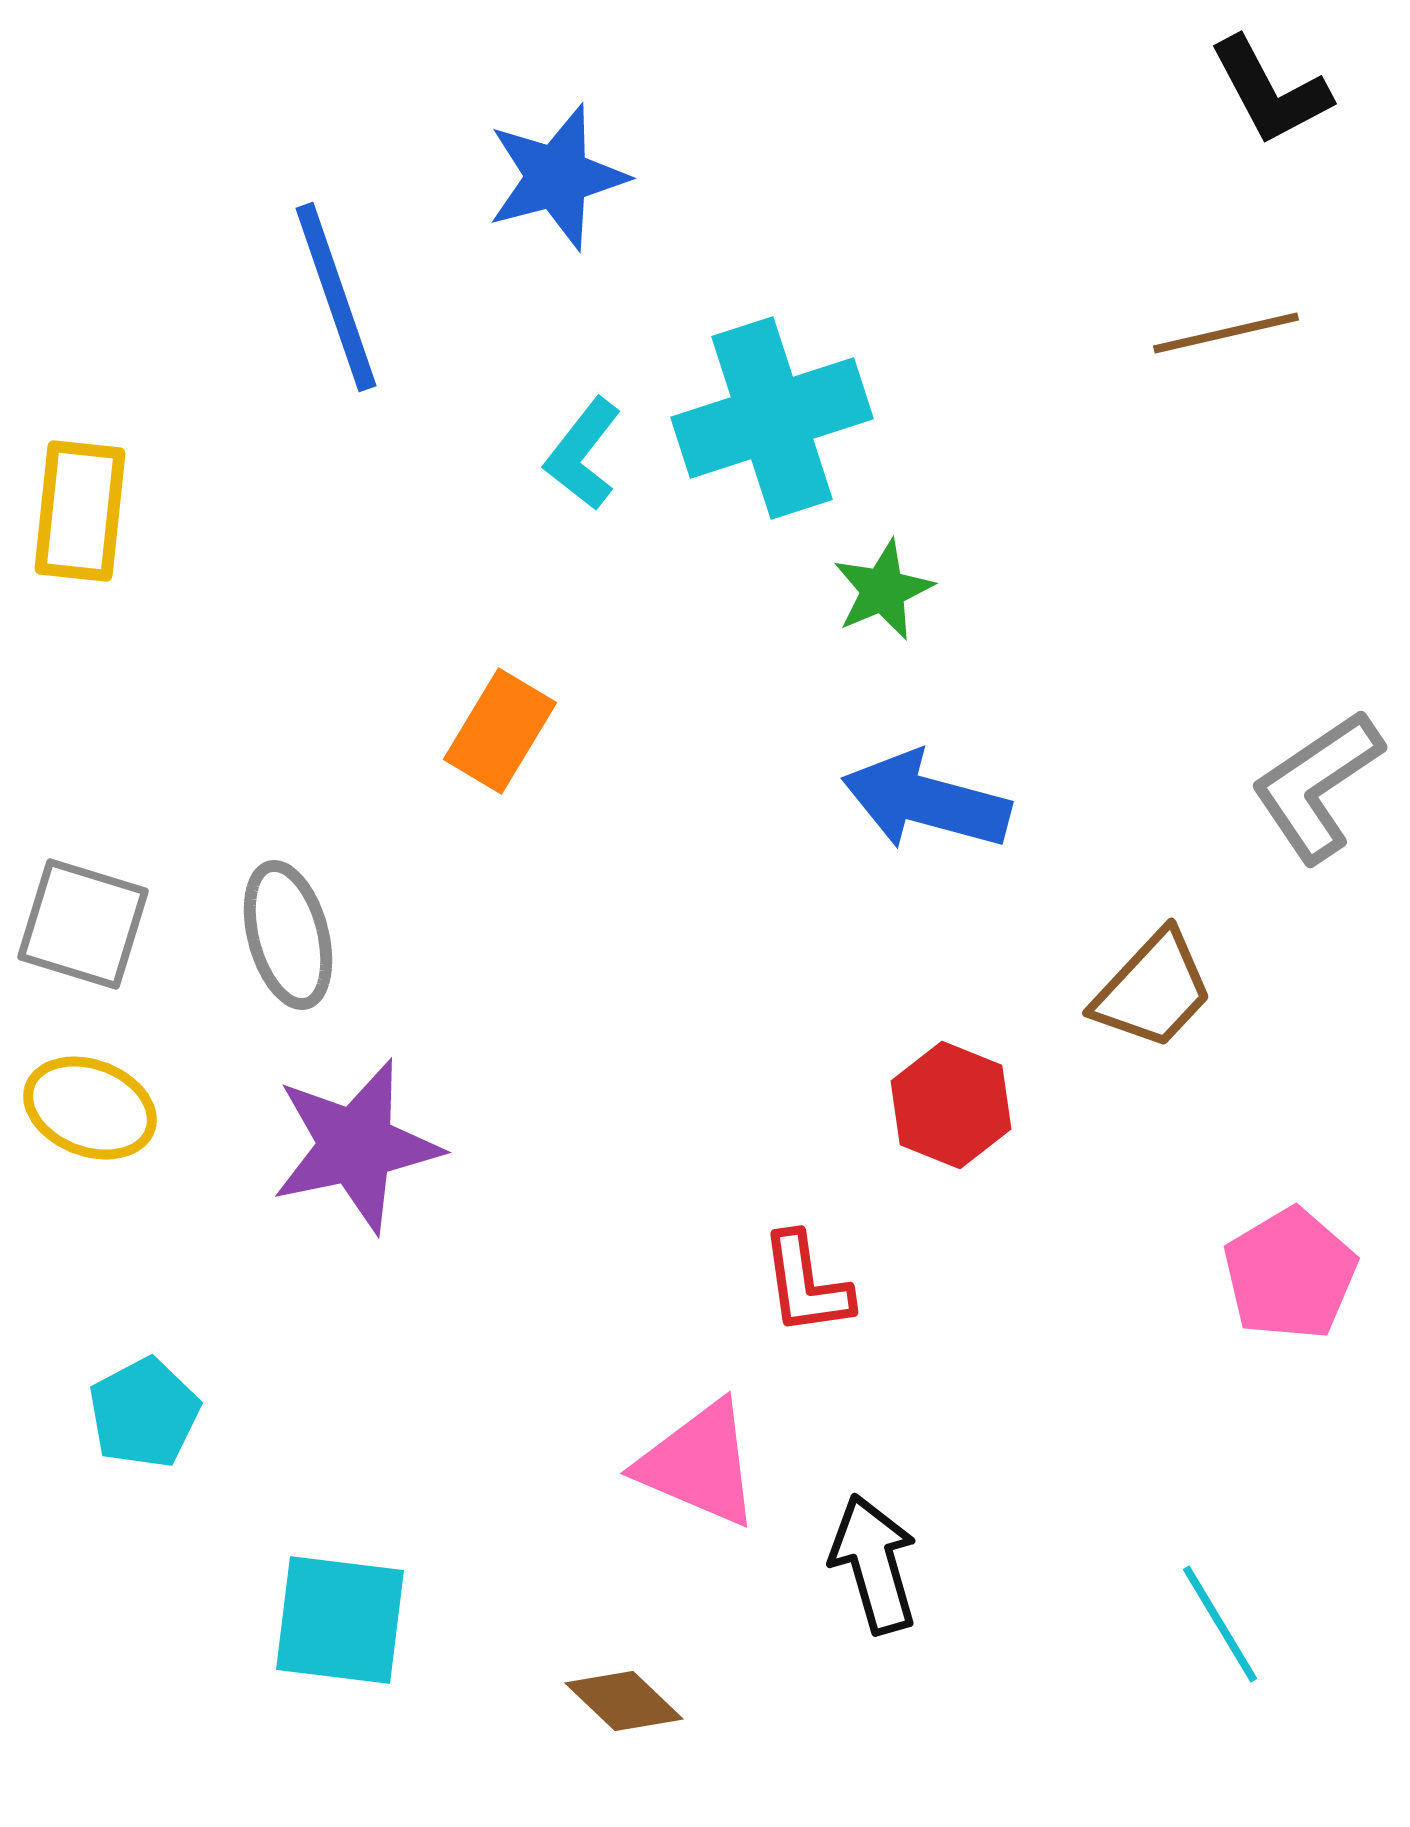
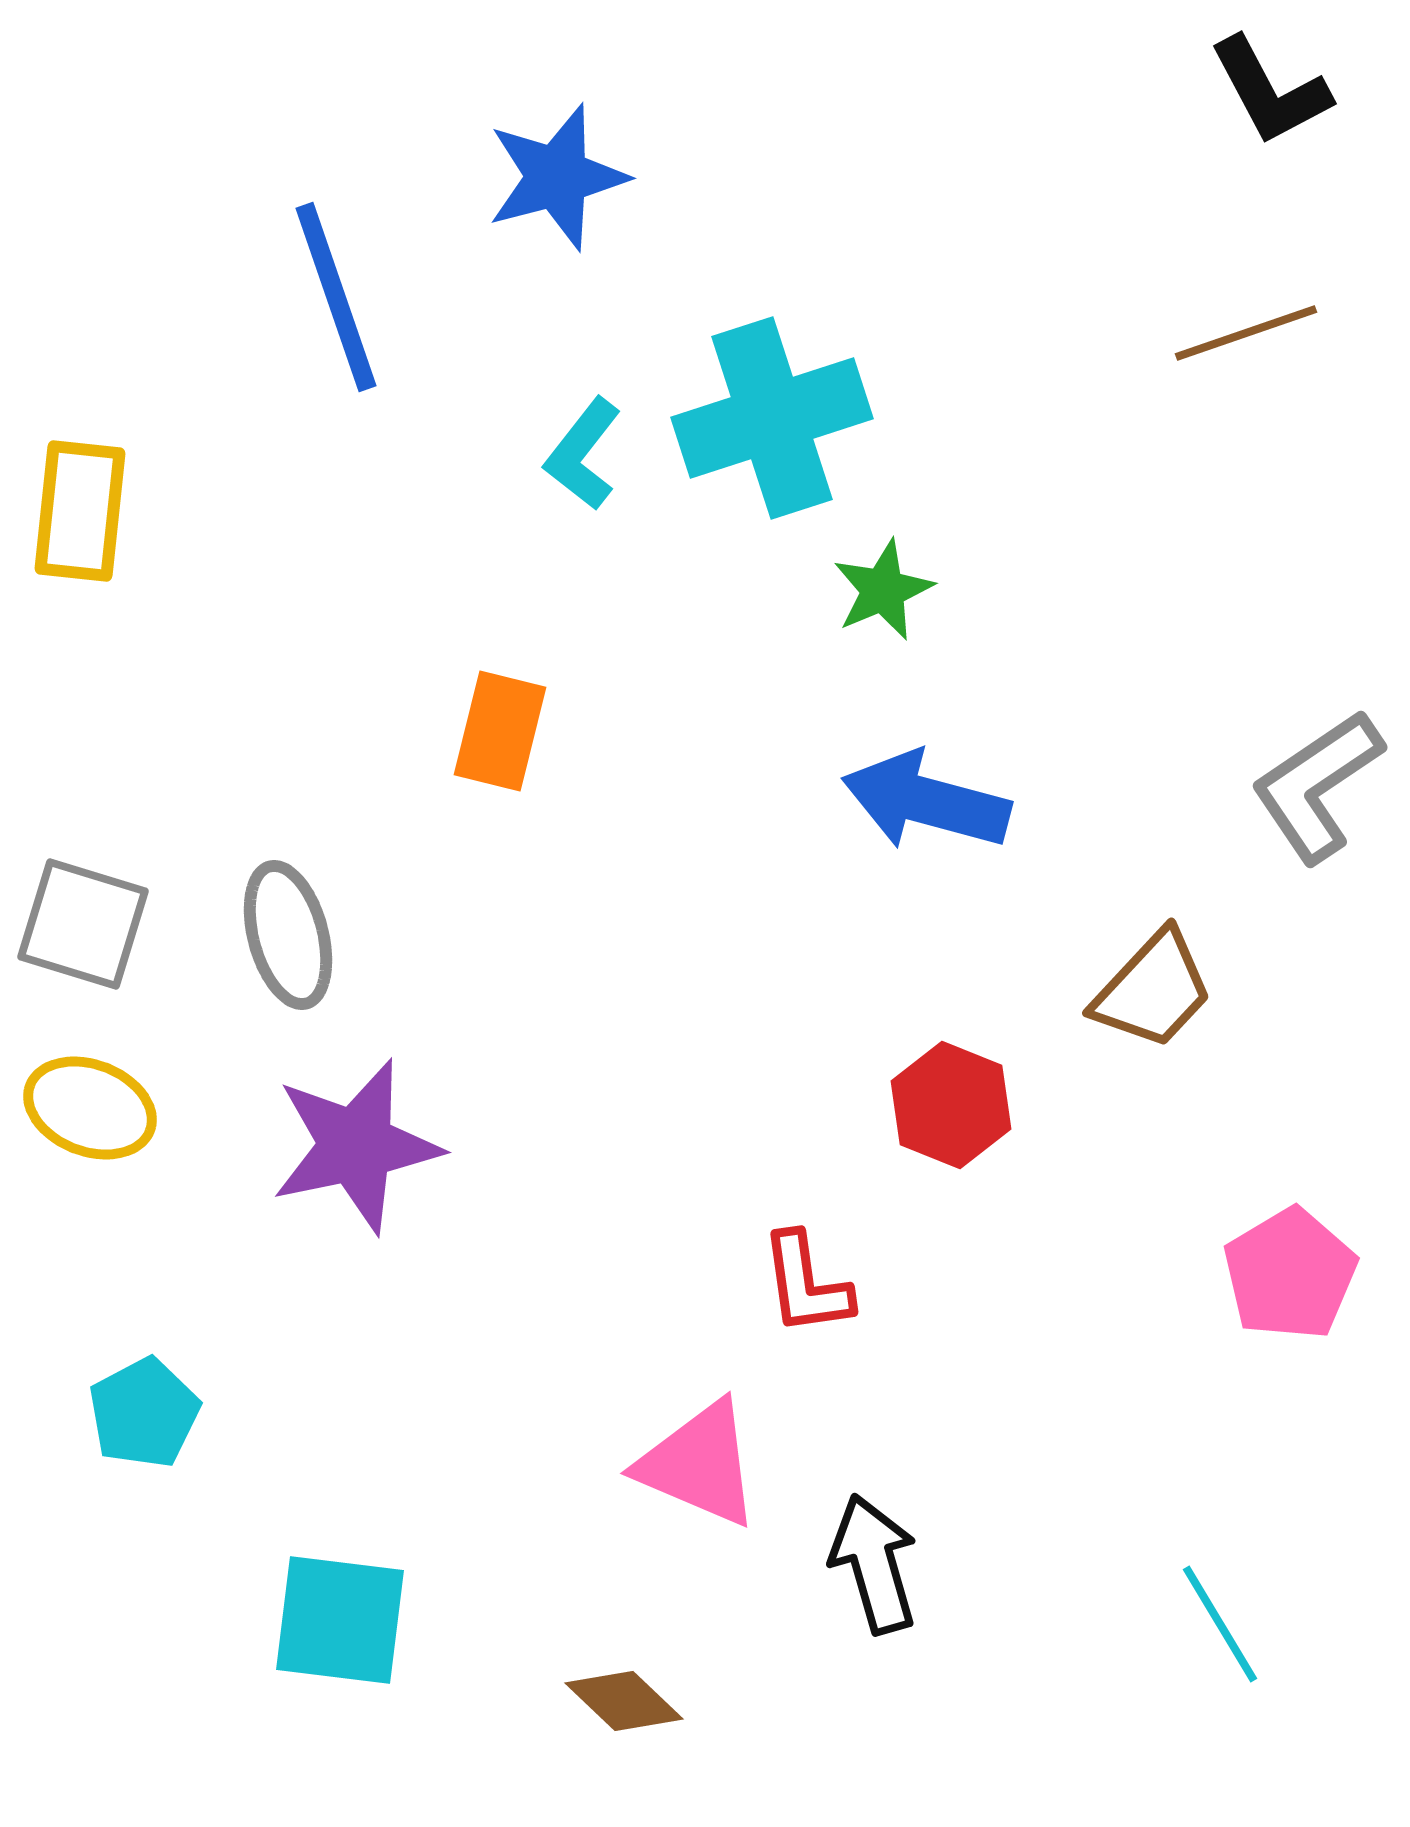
brown line: moved 20 px right; rotated 6 degrees counterclockwise
orange rectangle: rotated 17 degrees counterclockwise
